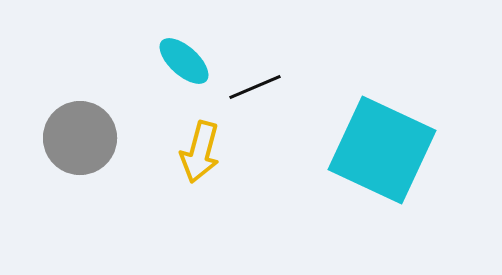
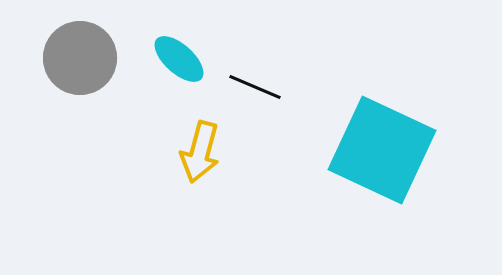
cyan ellipse: moved 5 px left, 2 px up
black line: rotated 46 degrees clockwise
gray circle: moved 80 px up
